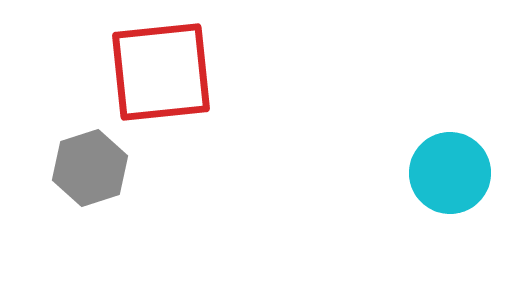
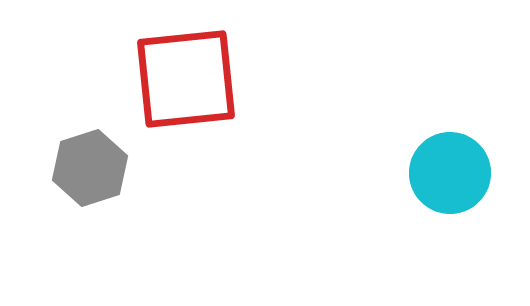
red square: moved 25 px right, 7 px down
